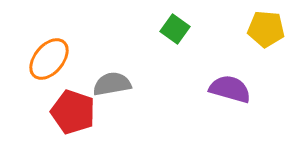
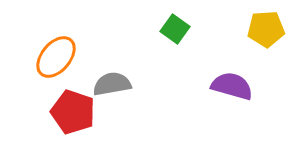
yellow pentagon: rotated 9 degrees counterclockwise
orange ellipse: moved 7 px right, 2 px up
purple semicircle: moved 2 px right, 3 px up
